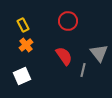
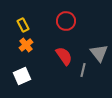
red circle: moved 2 px left
